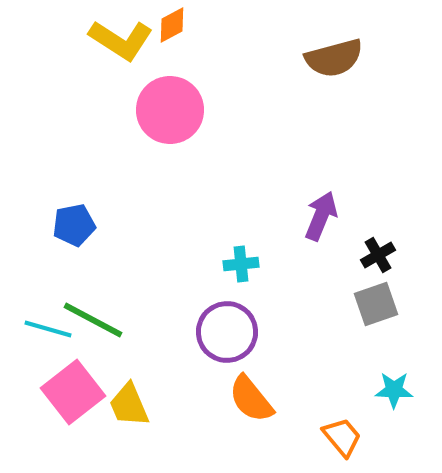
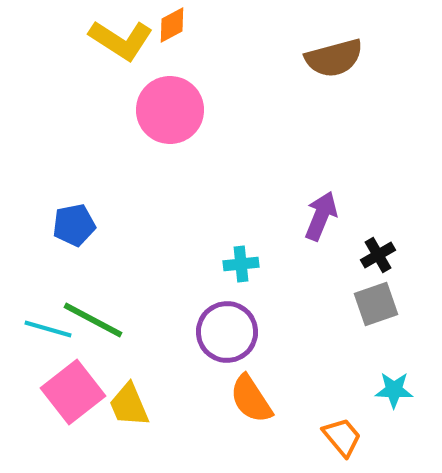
orange semicircle: rotated 6 degrees clockwise
